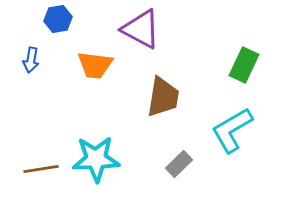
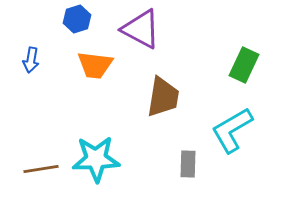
blue hexagon: moved 19 px right; rotated 8 degrees counterclockwise
gray rectangle: moved 9 px right; rotated 44 degrees counterclockwise
